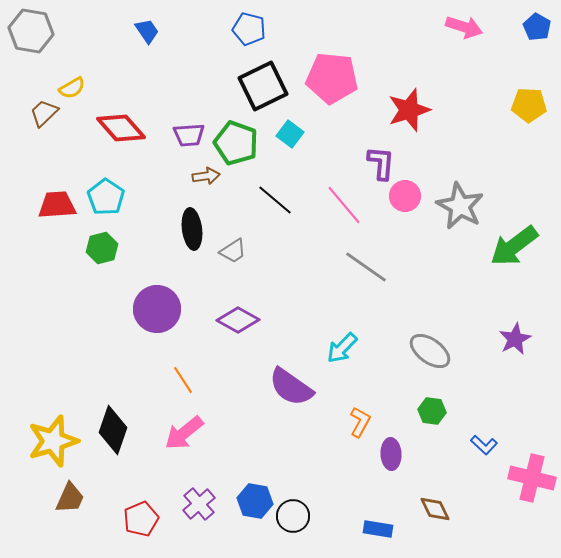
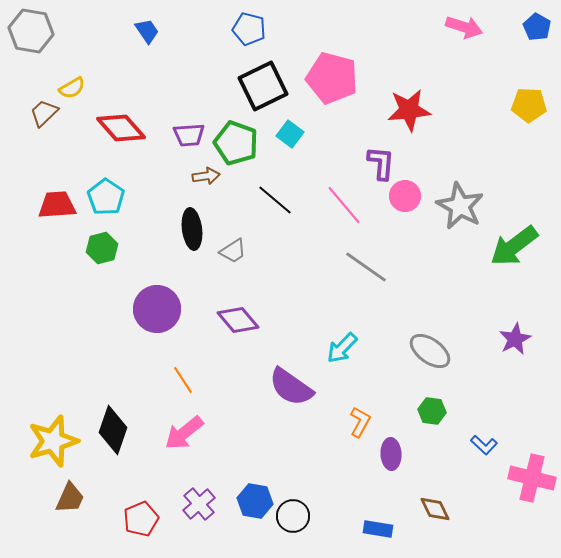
pink pentagon at (332, 78): rotated 9 degrees clockwise
red star at (409, 110): rotated 12 degrees clockwise
purple diamond at (238, 320): rotated 21 degrees clockwise
